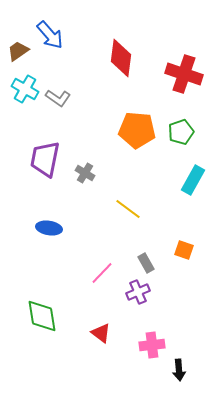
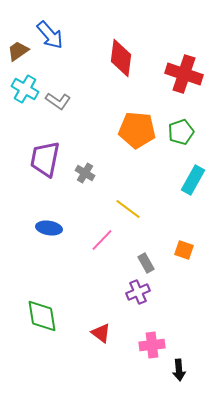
gray L-shape: moved 3 px down
pink line: moved 33 px up
